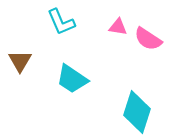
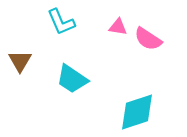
cyan diamond: rotated 54 degrees clockwise
